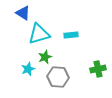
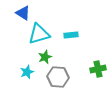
cyan star: moved 1 px left, 3 px down
